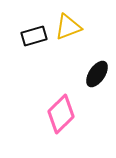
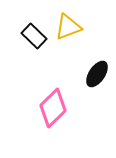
black rectangle: rotated 60 degrees clockwise
pink diamond: moved 8 px left, 6 px up
